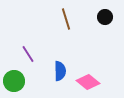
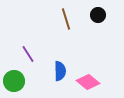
black circle: moved 7 px left, 2 px up
